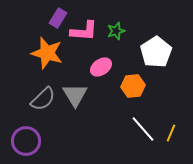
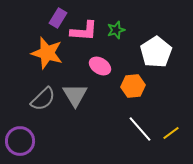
green star: moved 1 px up
pink ellipse: moved 1 px left, 1 px up; rotated 65 degrees clockwise
white line: moved 3 px left
yellow line: rotated 30 degrees clockwise
purple circle: moved 6 px left
